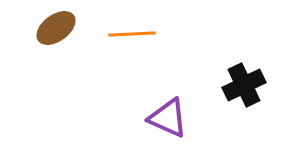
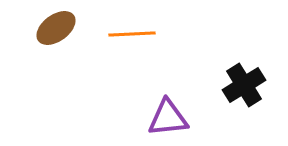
black cross: rotated 6 degrees counterclockwise
purple triangle: rotated 30 degrees counterclockwise
